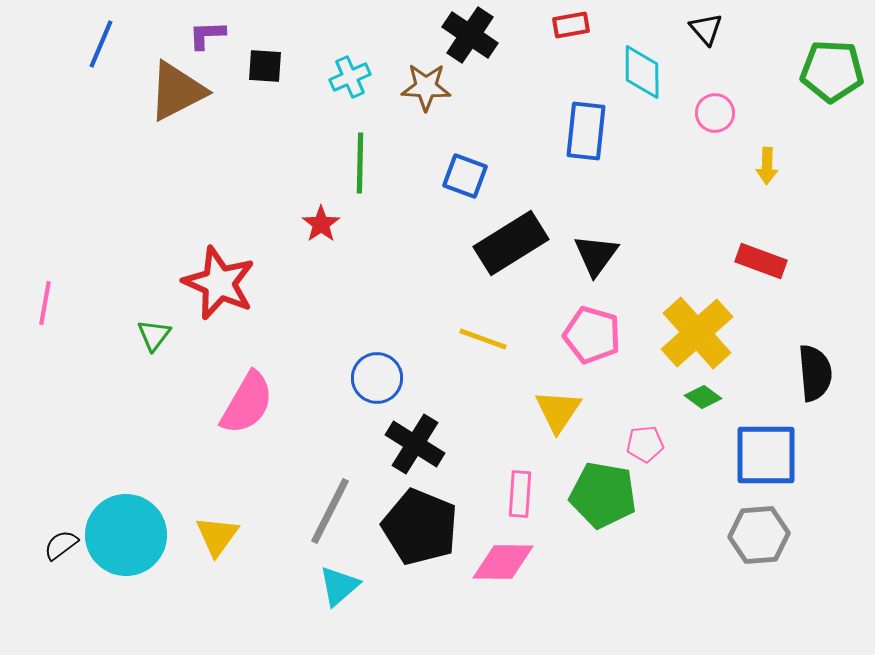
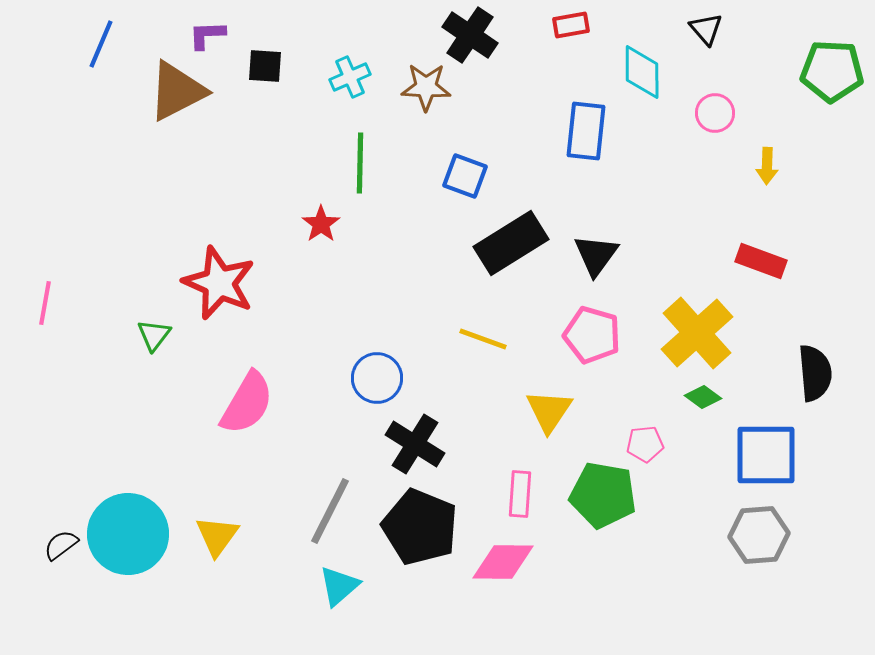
yellow triangle at (558, 411): moved 9 px left
cyan circle at (126, 535): moved 2 px right, 1 px up
